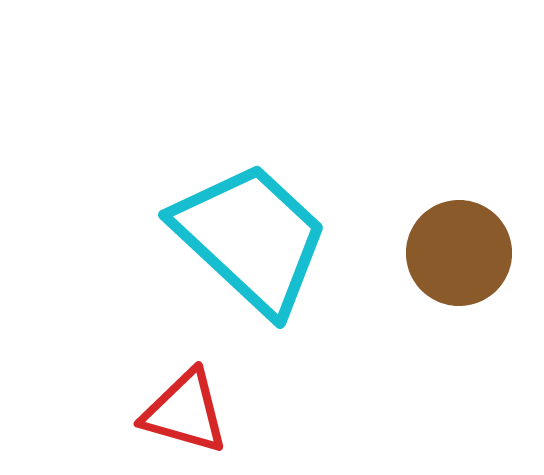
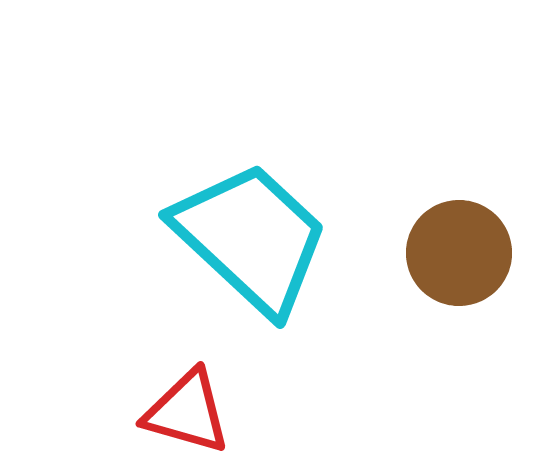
red triangle: moved 2 px right
